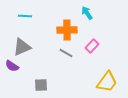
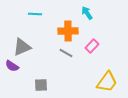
cyan line: moved 10 px right, 2 px up
orange cross: moved 1 px right, 1 px down
